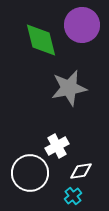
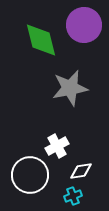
purple circle: moved 2 px right
gray star: moved 1 px right
white circle: moved 2 px down
cyan cross: rotated 18 degrees clockwise
